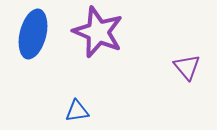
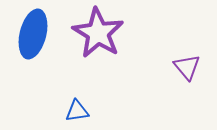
purple star: moved 1 px down; rotated 9 degrees clockwise
